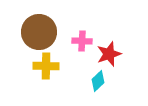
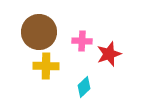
cyan diamond: moved 14 px left, 6 px down
